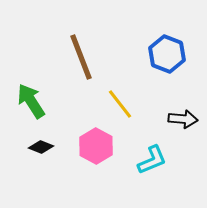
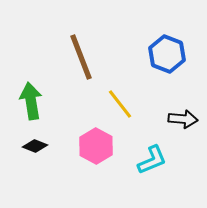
green arrow: rotated 24 degrees clockwise
black diamond: moved 6 px left, 1 px up
